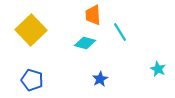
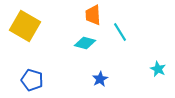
yellow square: moved 6 px left, 4 px up; rotated 16 degrees counterclockwise
